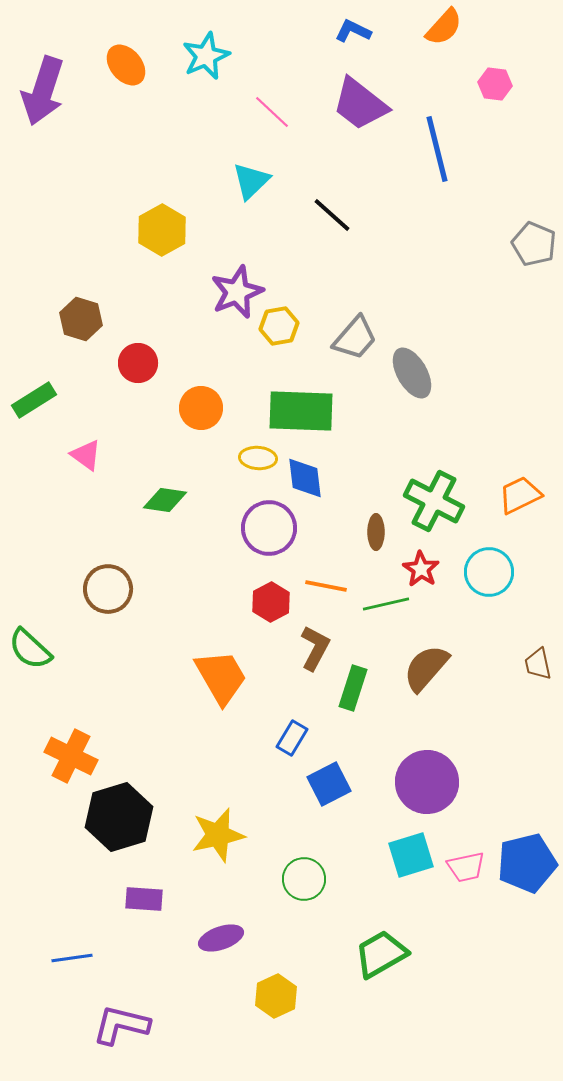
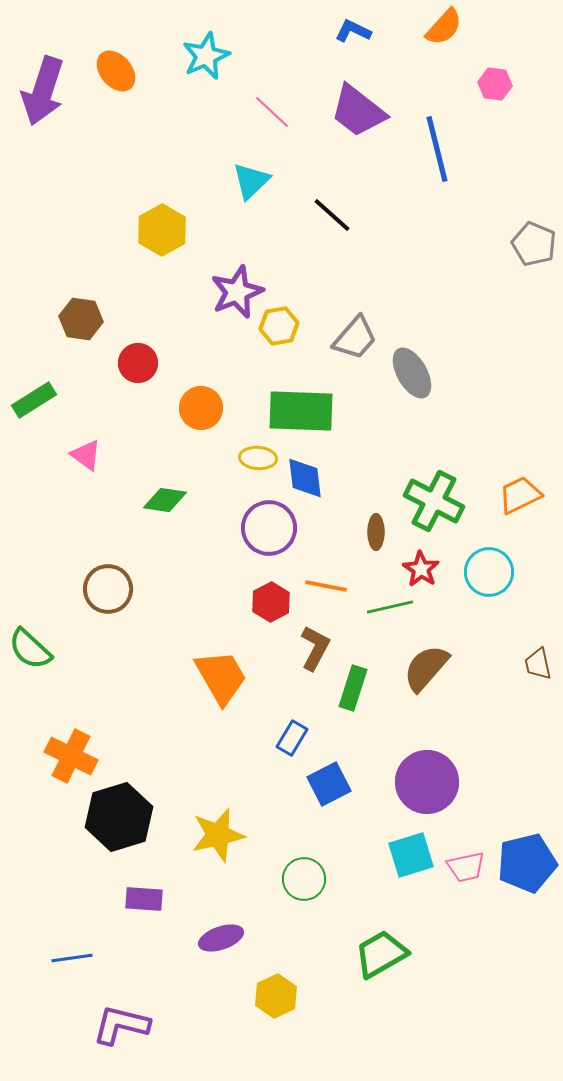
orange ellipse at (126, 65): moved 10 px left, 6 px down
purple trapezoid at (360, 104): moved 2 px left, 7 px down
brown hexagon at (81, 319): rotated 9 degrees counterclockwise
green line at (386, 604): moved 4 px right, 3 px down
